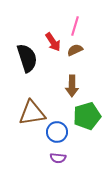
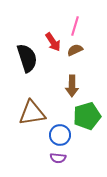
blue circle: moved 3 px right, 3 px down
